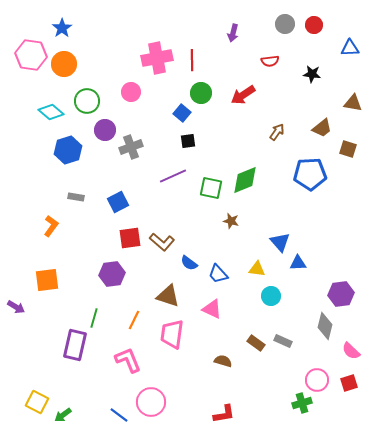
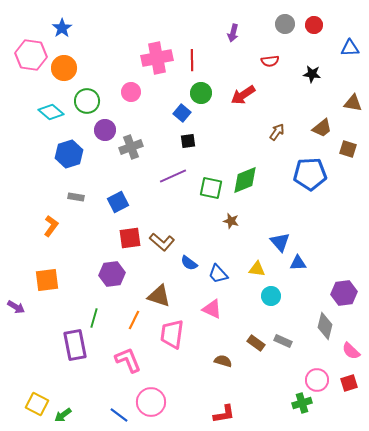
orange circle at (64, 64): moved 4 px down
blue hexagon at (68, 150): moved 1 px right, 4 px down
purple hexagon at (341, 294): moved 3 px right, 1 px up
brown triangle at (168, 296): moved 9 px left
purple rectangle at (75, 345): rotated 24 degrees counterclockwise
yellow square at (37, 402): moved 2 px down
